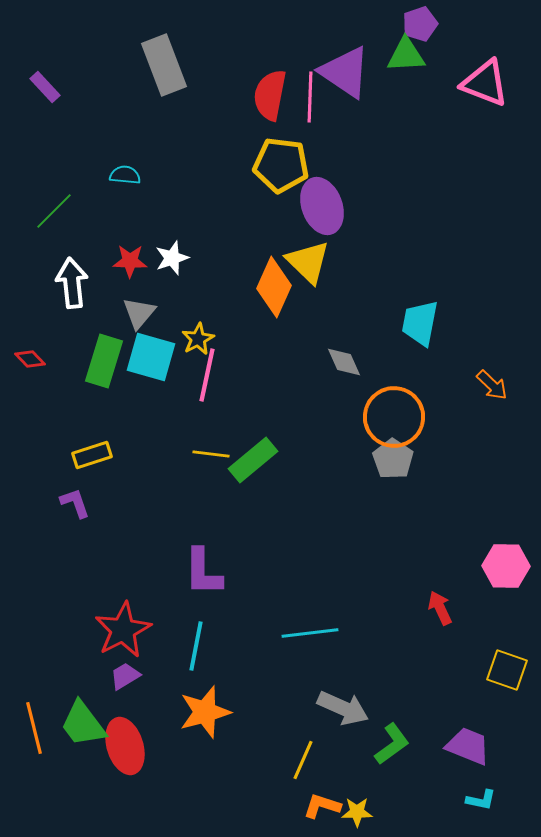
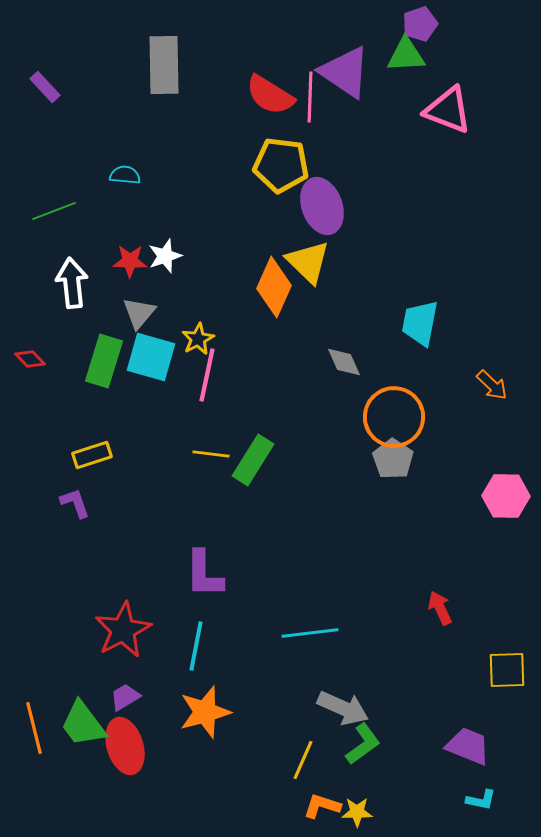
gray rectangle at (164, 65): rotated 20 degrees clockwise
pink triangle at (485, 83): moved 37 px left, 27 px down
red semicircle at (270, 95): rotated 69 degrees counterclockwise
green line at (54, 211): rotated 24 degrees clockwise
white star at (172, 258): moved 7 px left, 2 px up
green rectangle at (253, 460): rotated 18 degrees counterclockwise
pink hexagon at (506, 566): moved 70 px up
purple L-shape at (203, 572): moved 1 px right, 2 px down
yellow square at (507, 670): rotated 21 degrees counterclockwise
purple trapezoid at (125, 676): moved 21 px down
green L-shape at (392, 744): moved 29 px left
